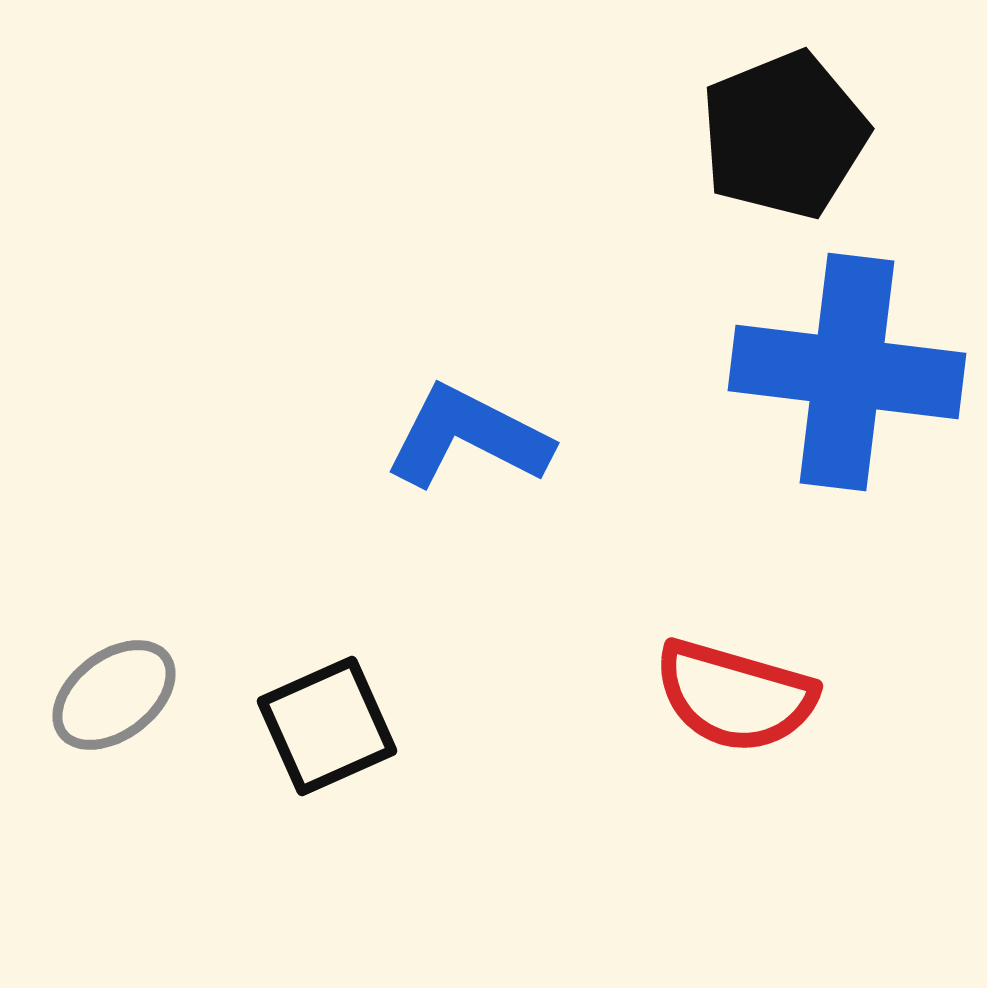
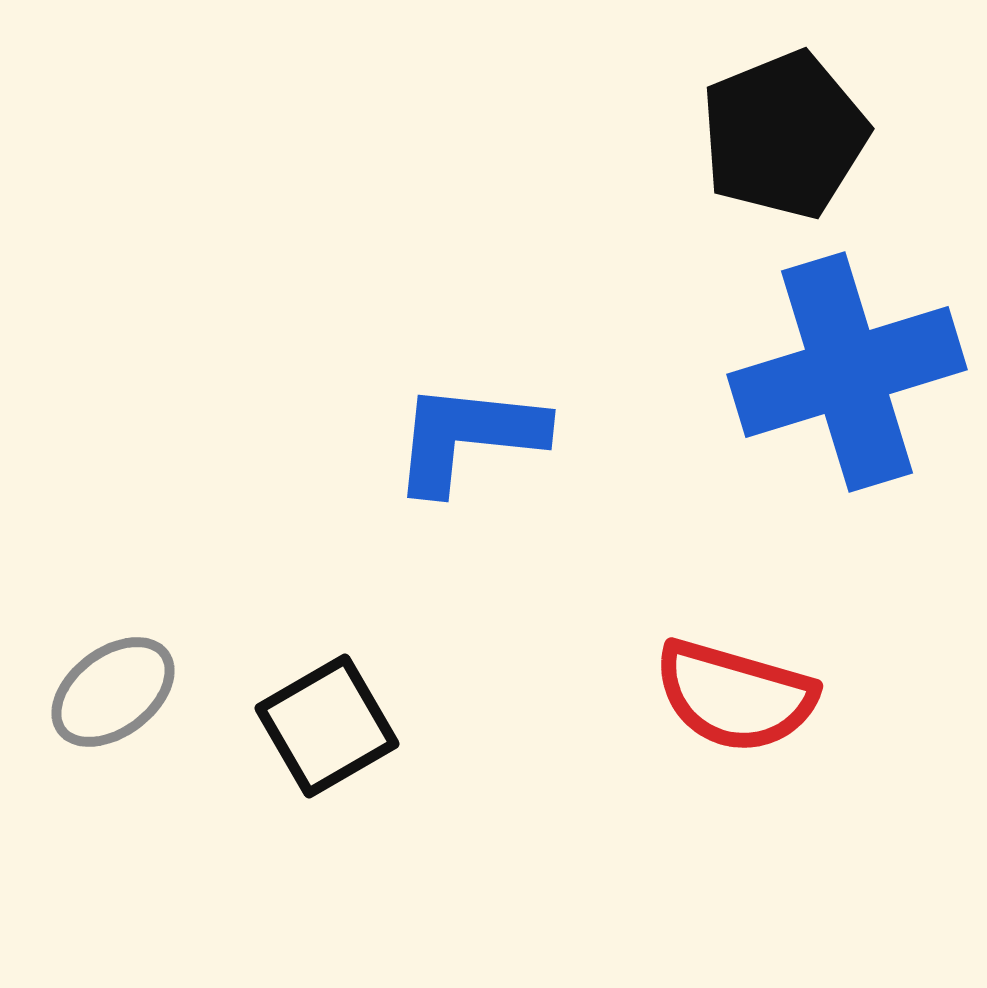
blue cross: rotated 24 degrees counterclockwise
blue L-shape: rotated 21 degrees counterclockwise
gray ellipse: moved 1 px left, 3 px up
black square: rotated 6 degrees counterclockwise
